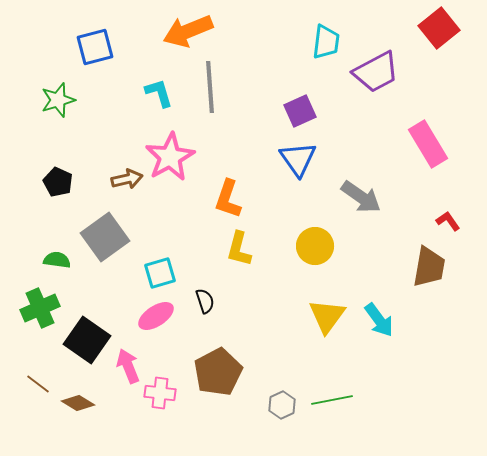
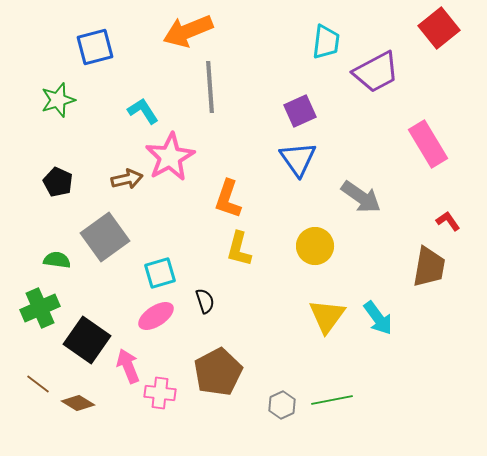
cyan L-shape: moved 16 px left, 18 px down; rotated 16 degrees counterclockwise
cyan arrow: moved 1 px left, 2 px up
